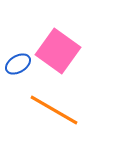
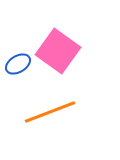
orange line: moved 4 px left, 2 px down; rotated 51 degrees counterclockwise
